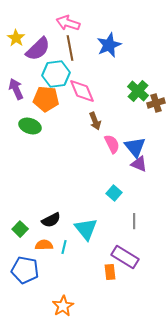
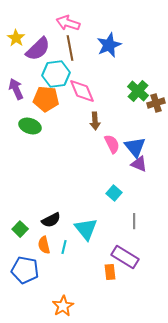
brown arrow: rotated 18 degrees clockwise
orange semicircle: rotated 102 degrees counterclockwise
